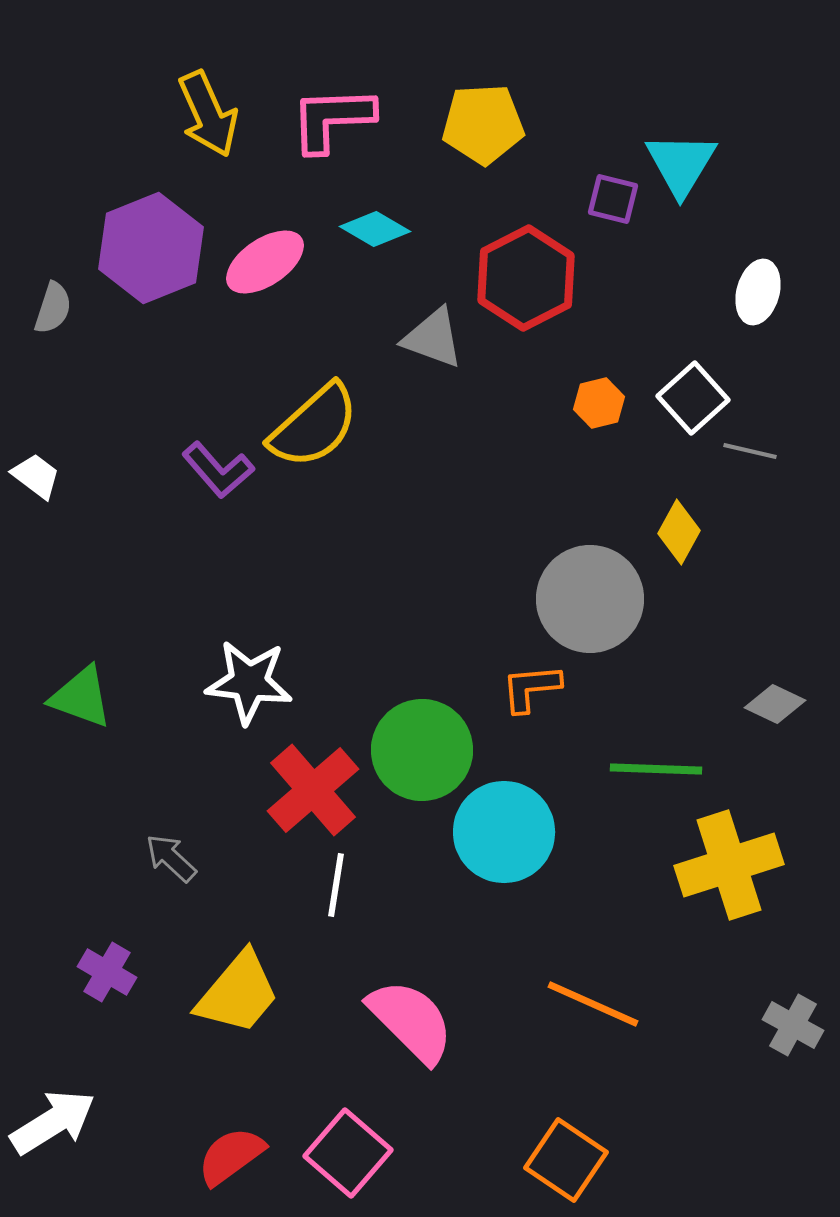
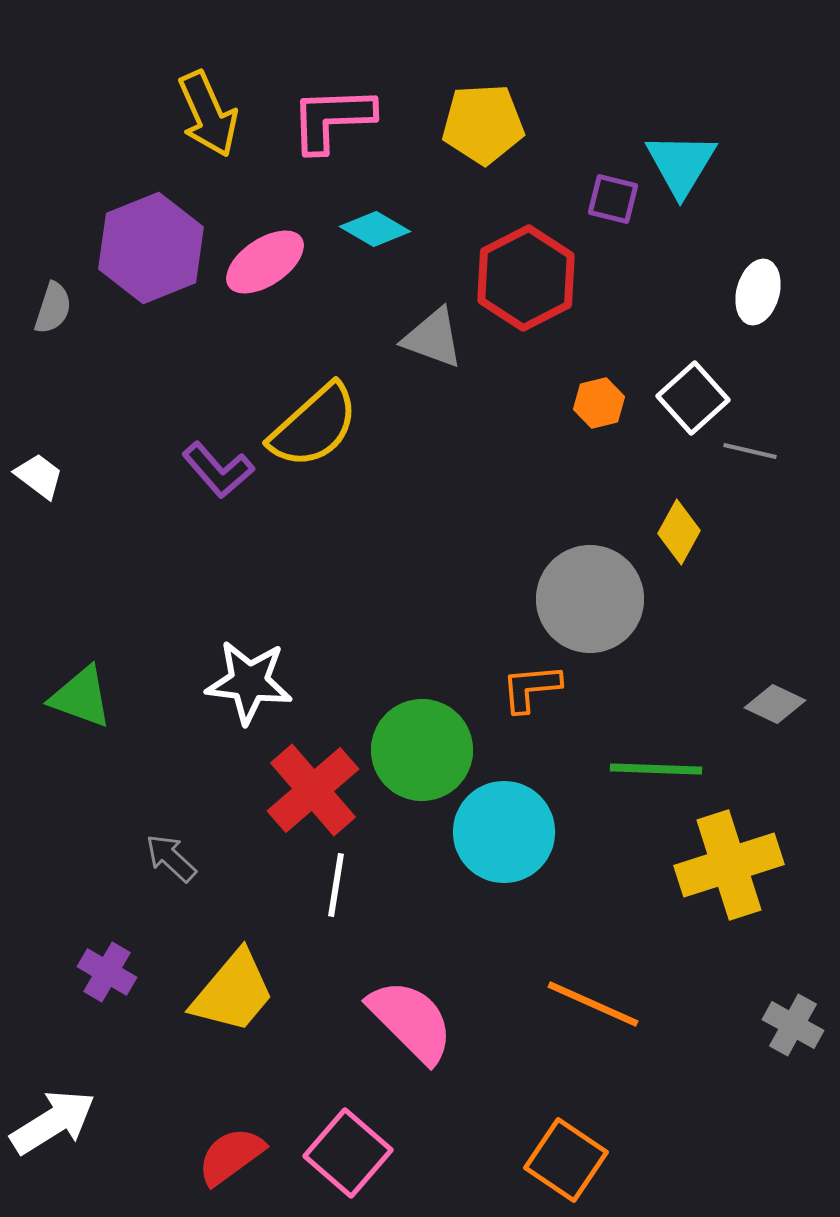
white trapezoid: moved 3 px right
yellow trapezoid: moved 5 px left, 1 px up
